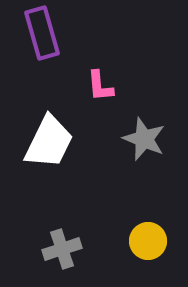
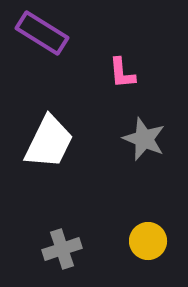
purple rectangle: rotated 42 degrees counterclockwise
pink L-shape: moved 22 px right, 13 px up
